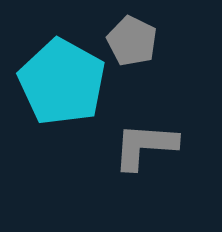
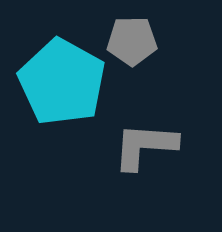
gray pentagon: rotated 27 degrees counterclockwise
